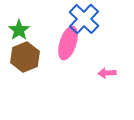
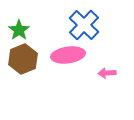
blue cross: moved 6 px down
pink ellipse: moved 12 px down; rotated 64 degrees clockwise
brown hexagon: moved 2 px left, 2 px down
